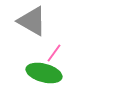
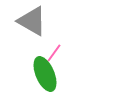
green ellipse: moved 1 px right, 1 px down; rotated 52 degrees clockwise
